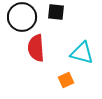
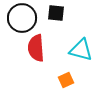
black square: moved 1 px down
black circle: moved 1 px down
cyan triangle: moved 1 px left, 3 px up
